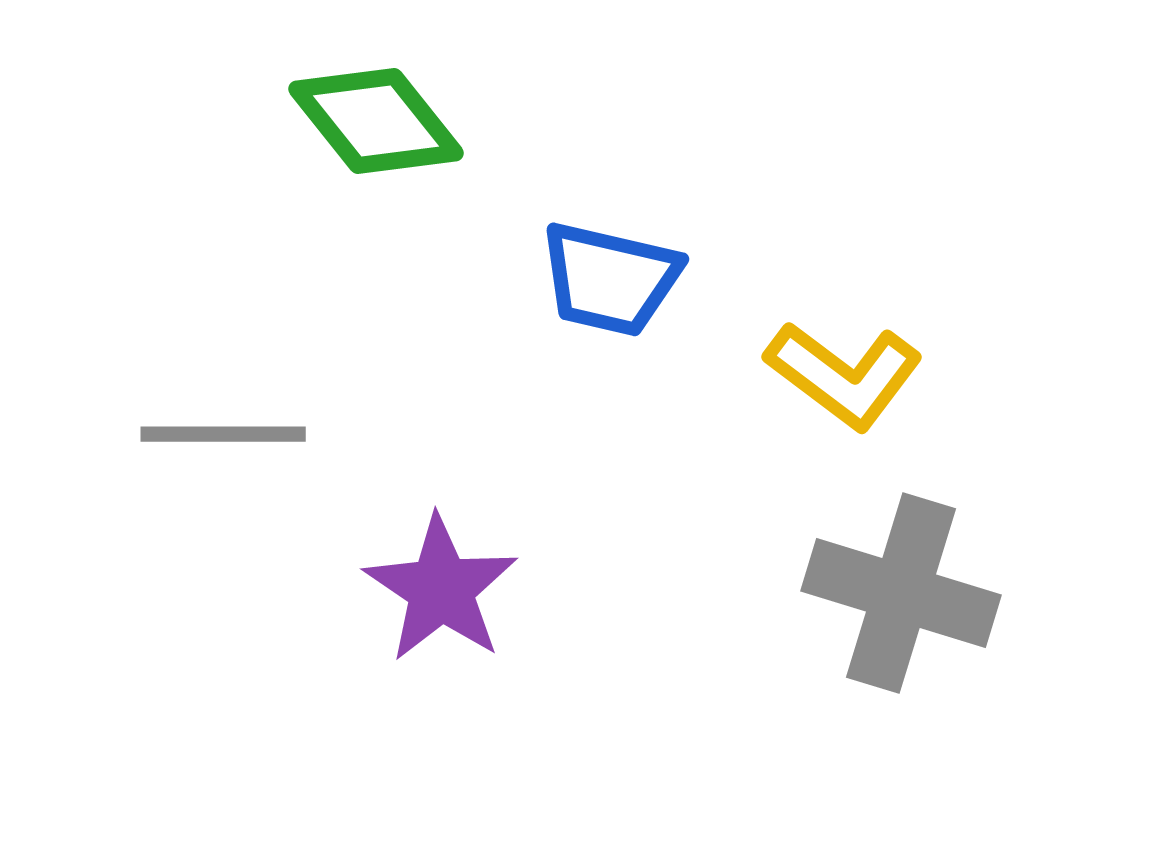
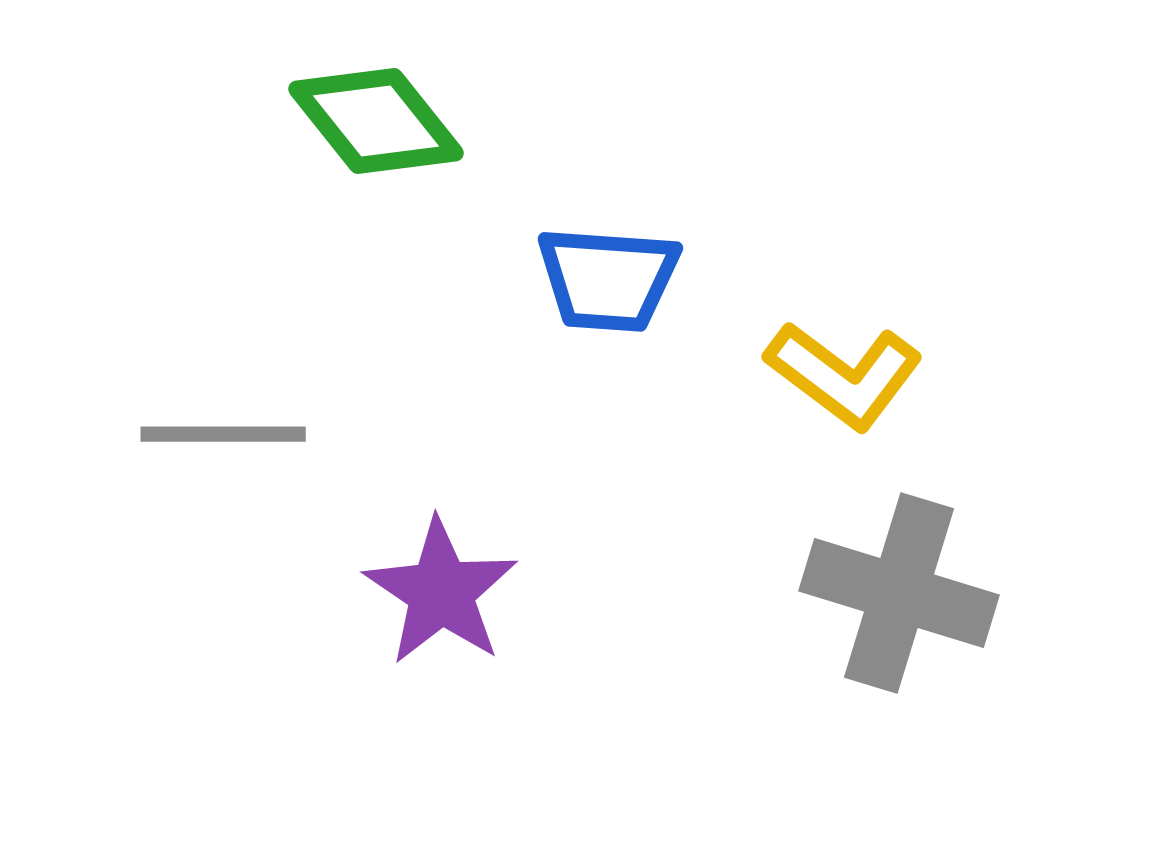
blue trapezoid: moved 2 px left; rotated 9 degrees counterclockwise
purple star: moved 3 px down
gray cross: moved 2 px left
